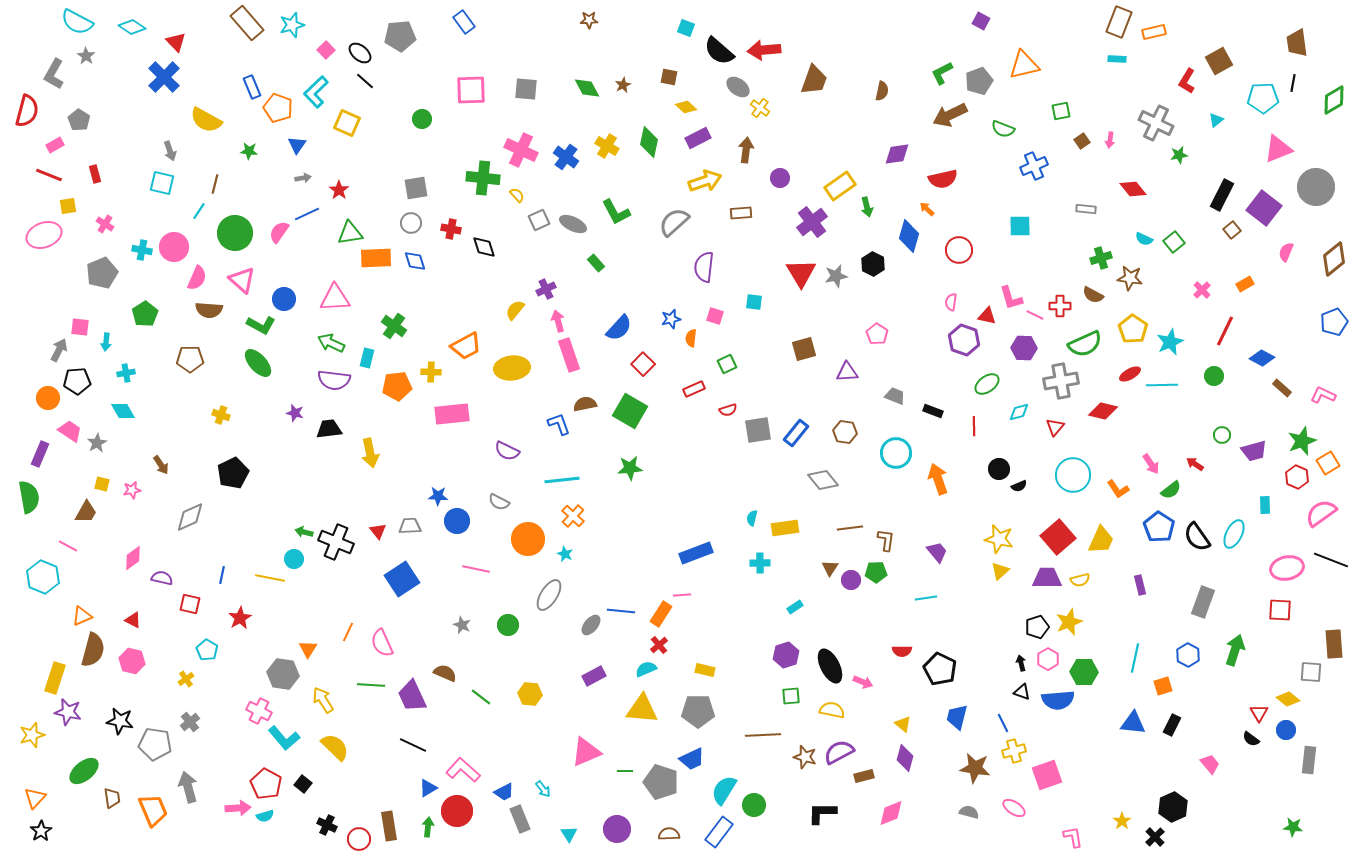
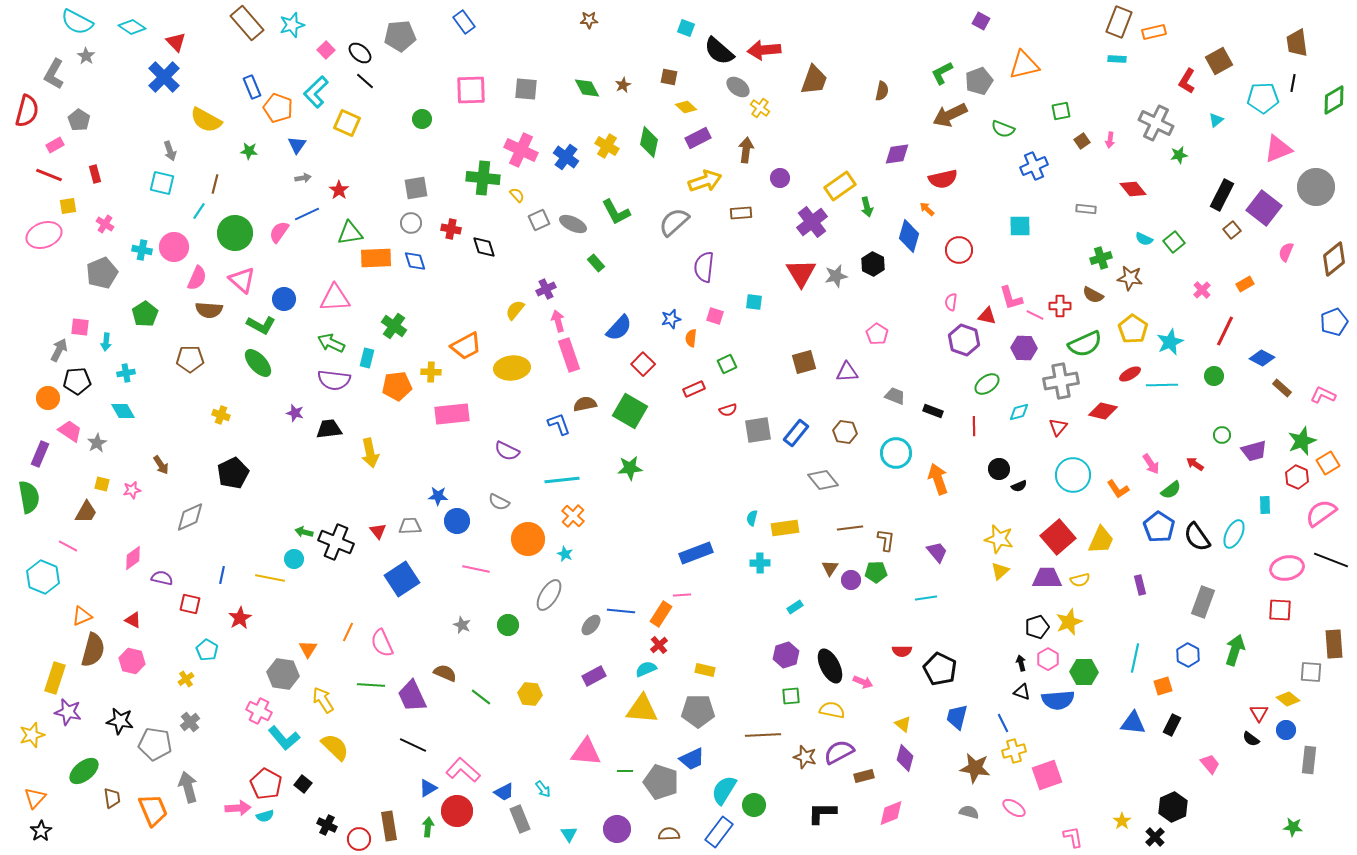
brown square at (804, 349): moved 13 px down
red triangle at (1055, 427): moved 3 px right
pink triangle at (586, 752): rotated 28 degrees clockwise
